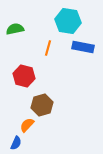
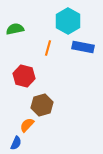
cyan hexagon: rotated 20 degrees clockwise
